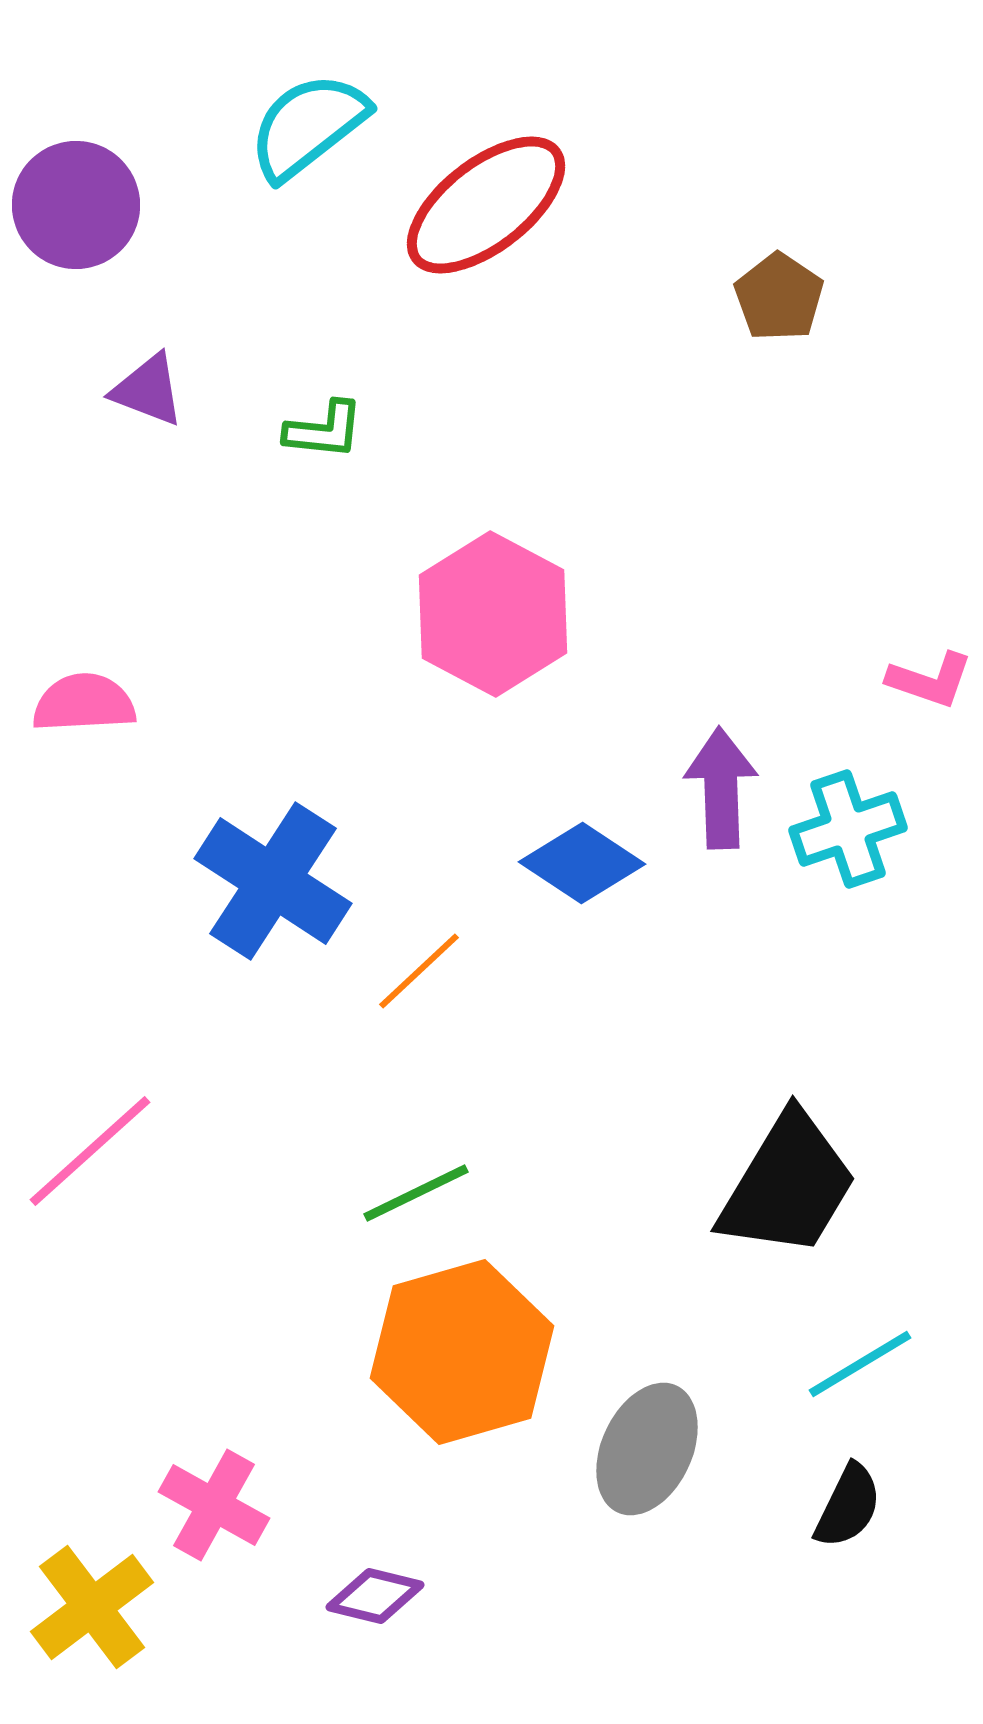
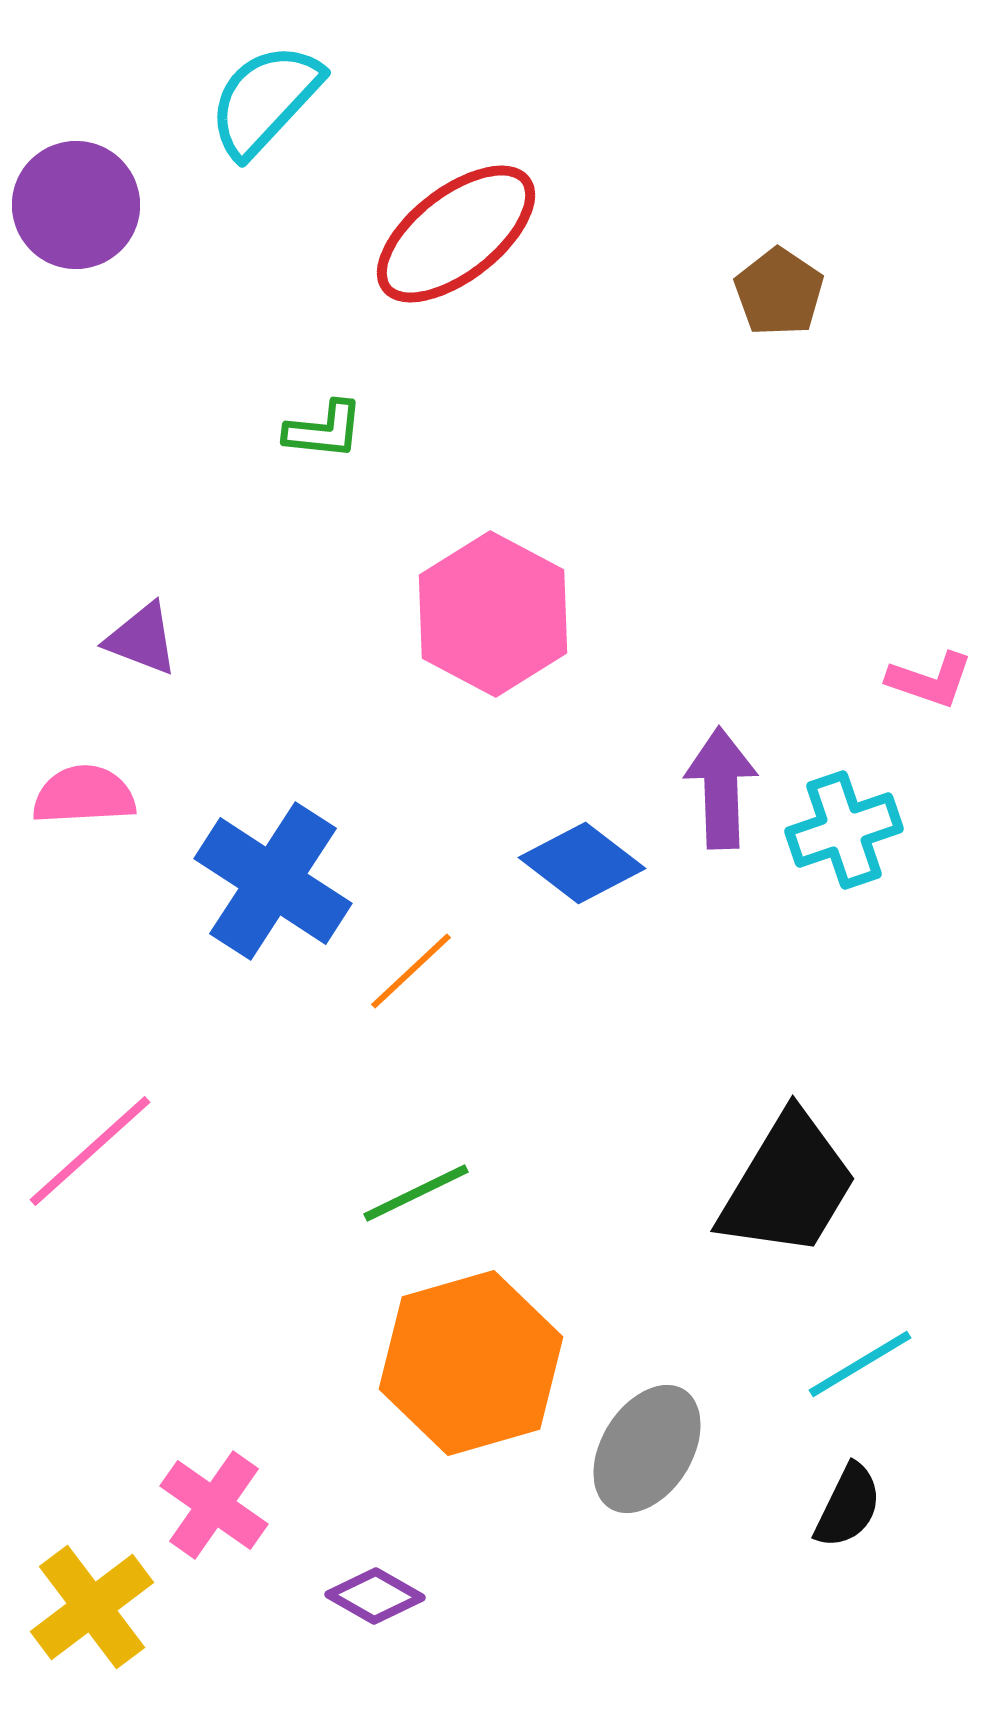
cyan semicircle: moved 43 px left, 26 px up; rotated 9 degrees counterclockwise
red ellipse: moved 30 px left, 29 px down
brown pentagon: moved 5 px up
purple triangle: moved 6 px left, 249 px down
pink semicircle: moved 92 px down
cyan cross: moved 4 px left, 1 px down
blue diamond: rotated 4 degrees clockwise
orange line: moved 8 px left
orange hexagon: moved 9 px right, 11 px down
gray ellipse: rotated 7 degrees clockwise
pink cross: rotated 6 degrees clockwise
purple diamond: rotated 16 degrees clockwise
